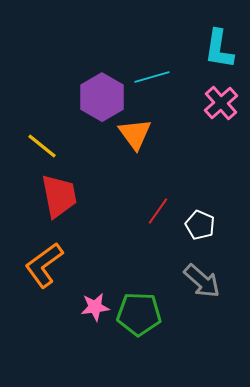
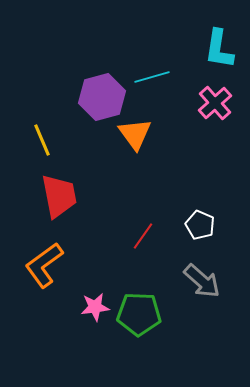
purple hexagon: rotated 15 degrees clockwise
pink cross: moved 6 px left
yellow line: moved 6 px up; rotated 28 degrees clockwise
red line: moved 15 px left, 25 px down
